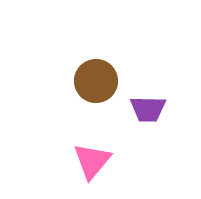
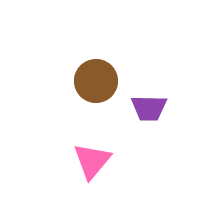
purple trapezoid: moved 1 px right, 1 px up
